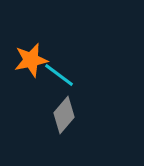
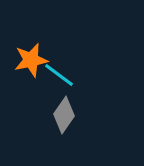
gray diamond: rotated 6 degrees counterclockwise
